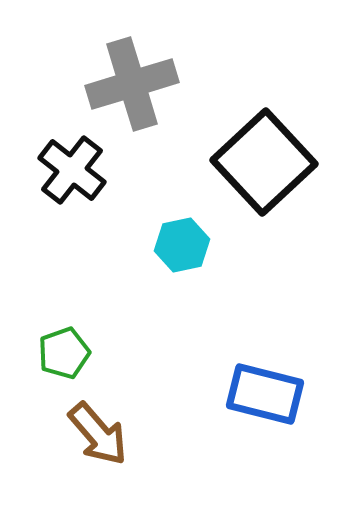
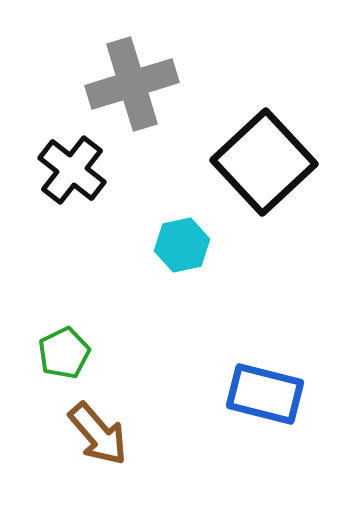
green pentagon: rotated 6 degrees counterclockwise
